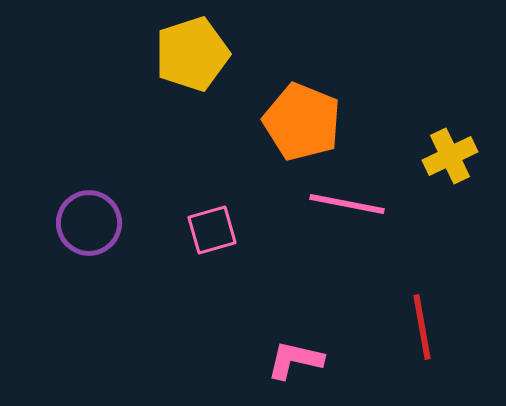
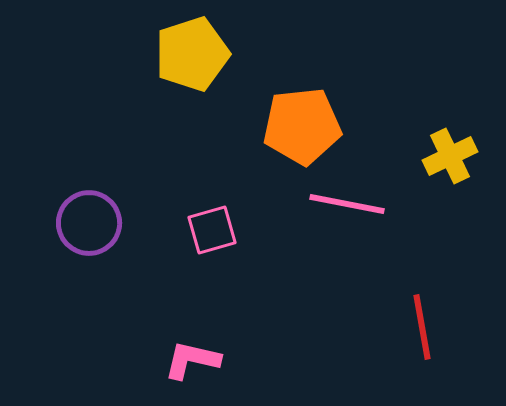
orange pentagon: moved 4 px down; rotated 28 degrees counterclockwise
pink L-shape: moved 103 px left
